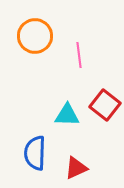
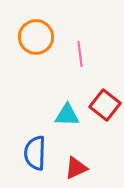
orange circle: moved 1 px right, 1 px down
pink line: moved 1 px right, 1 px up
